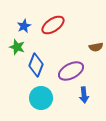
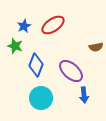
green star: moved 2 px left, 1 px up
purple ellipse: rotated 70 degrees clockwise
